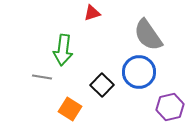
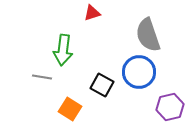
gray semicircle: rotated 16 degrees clockwise
black square: rotated 15 degrees counterclockwise
